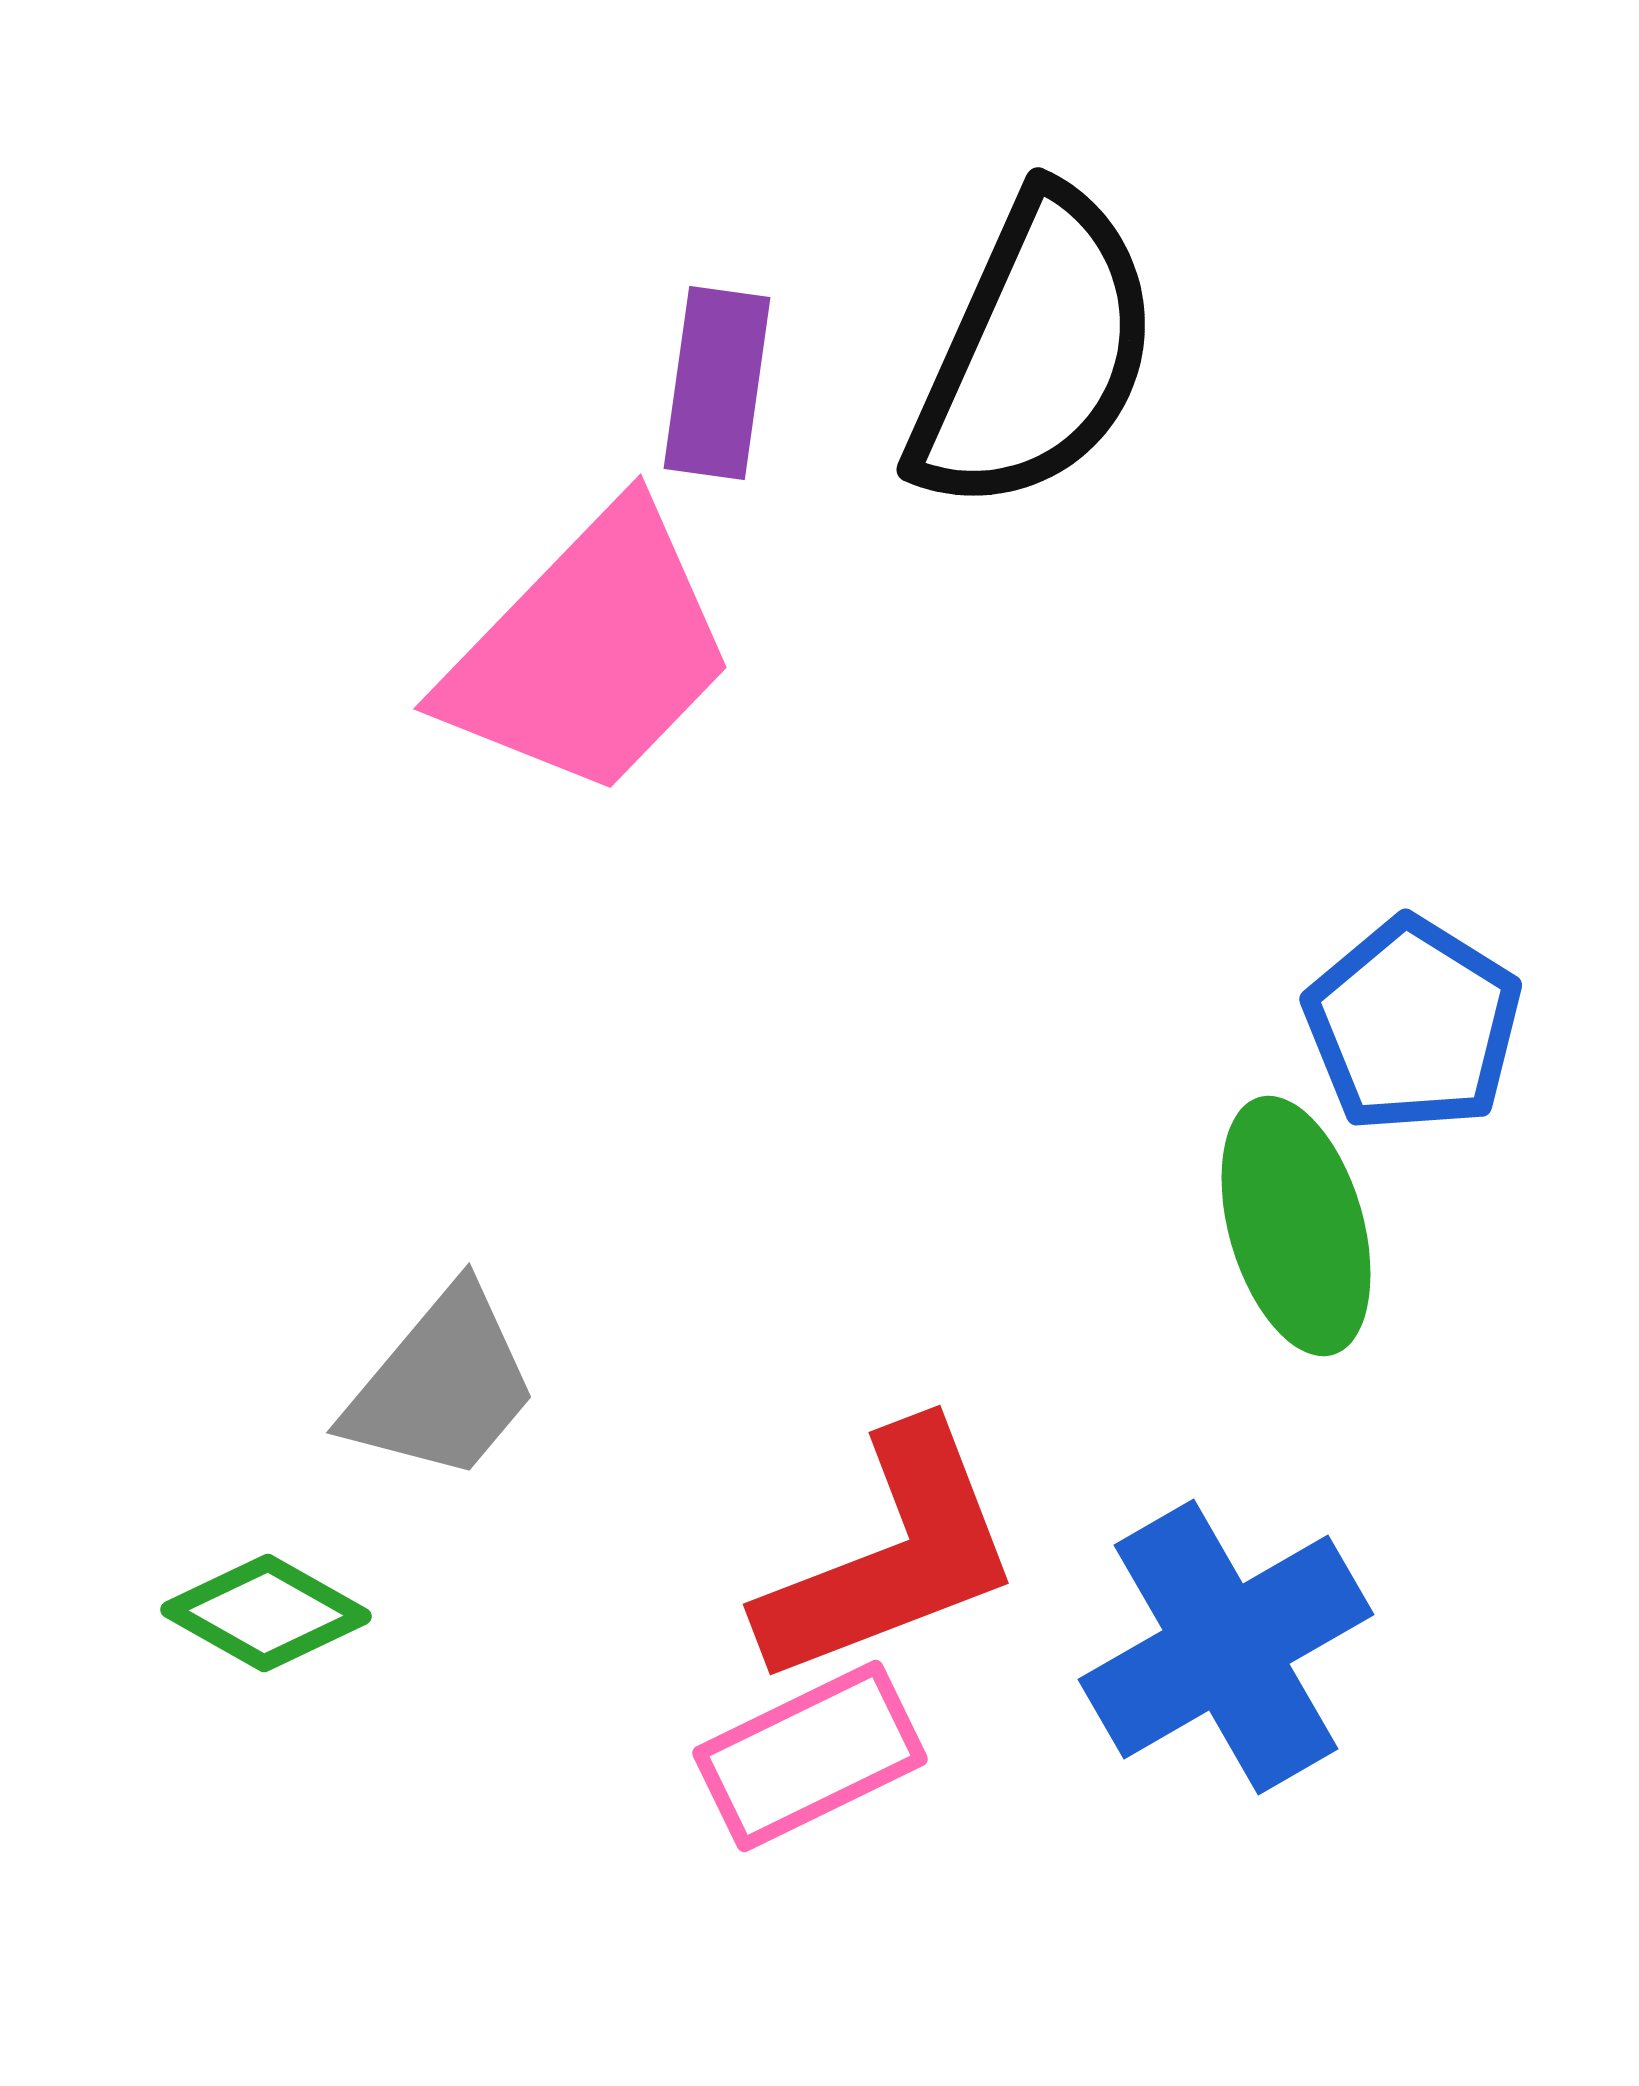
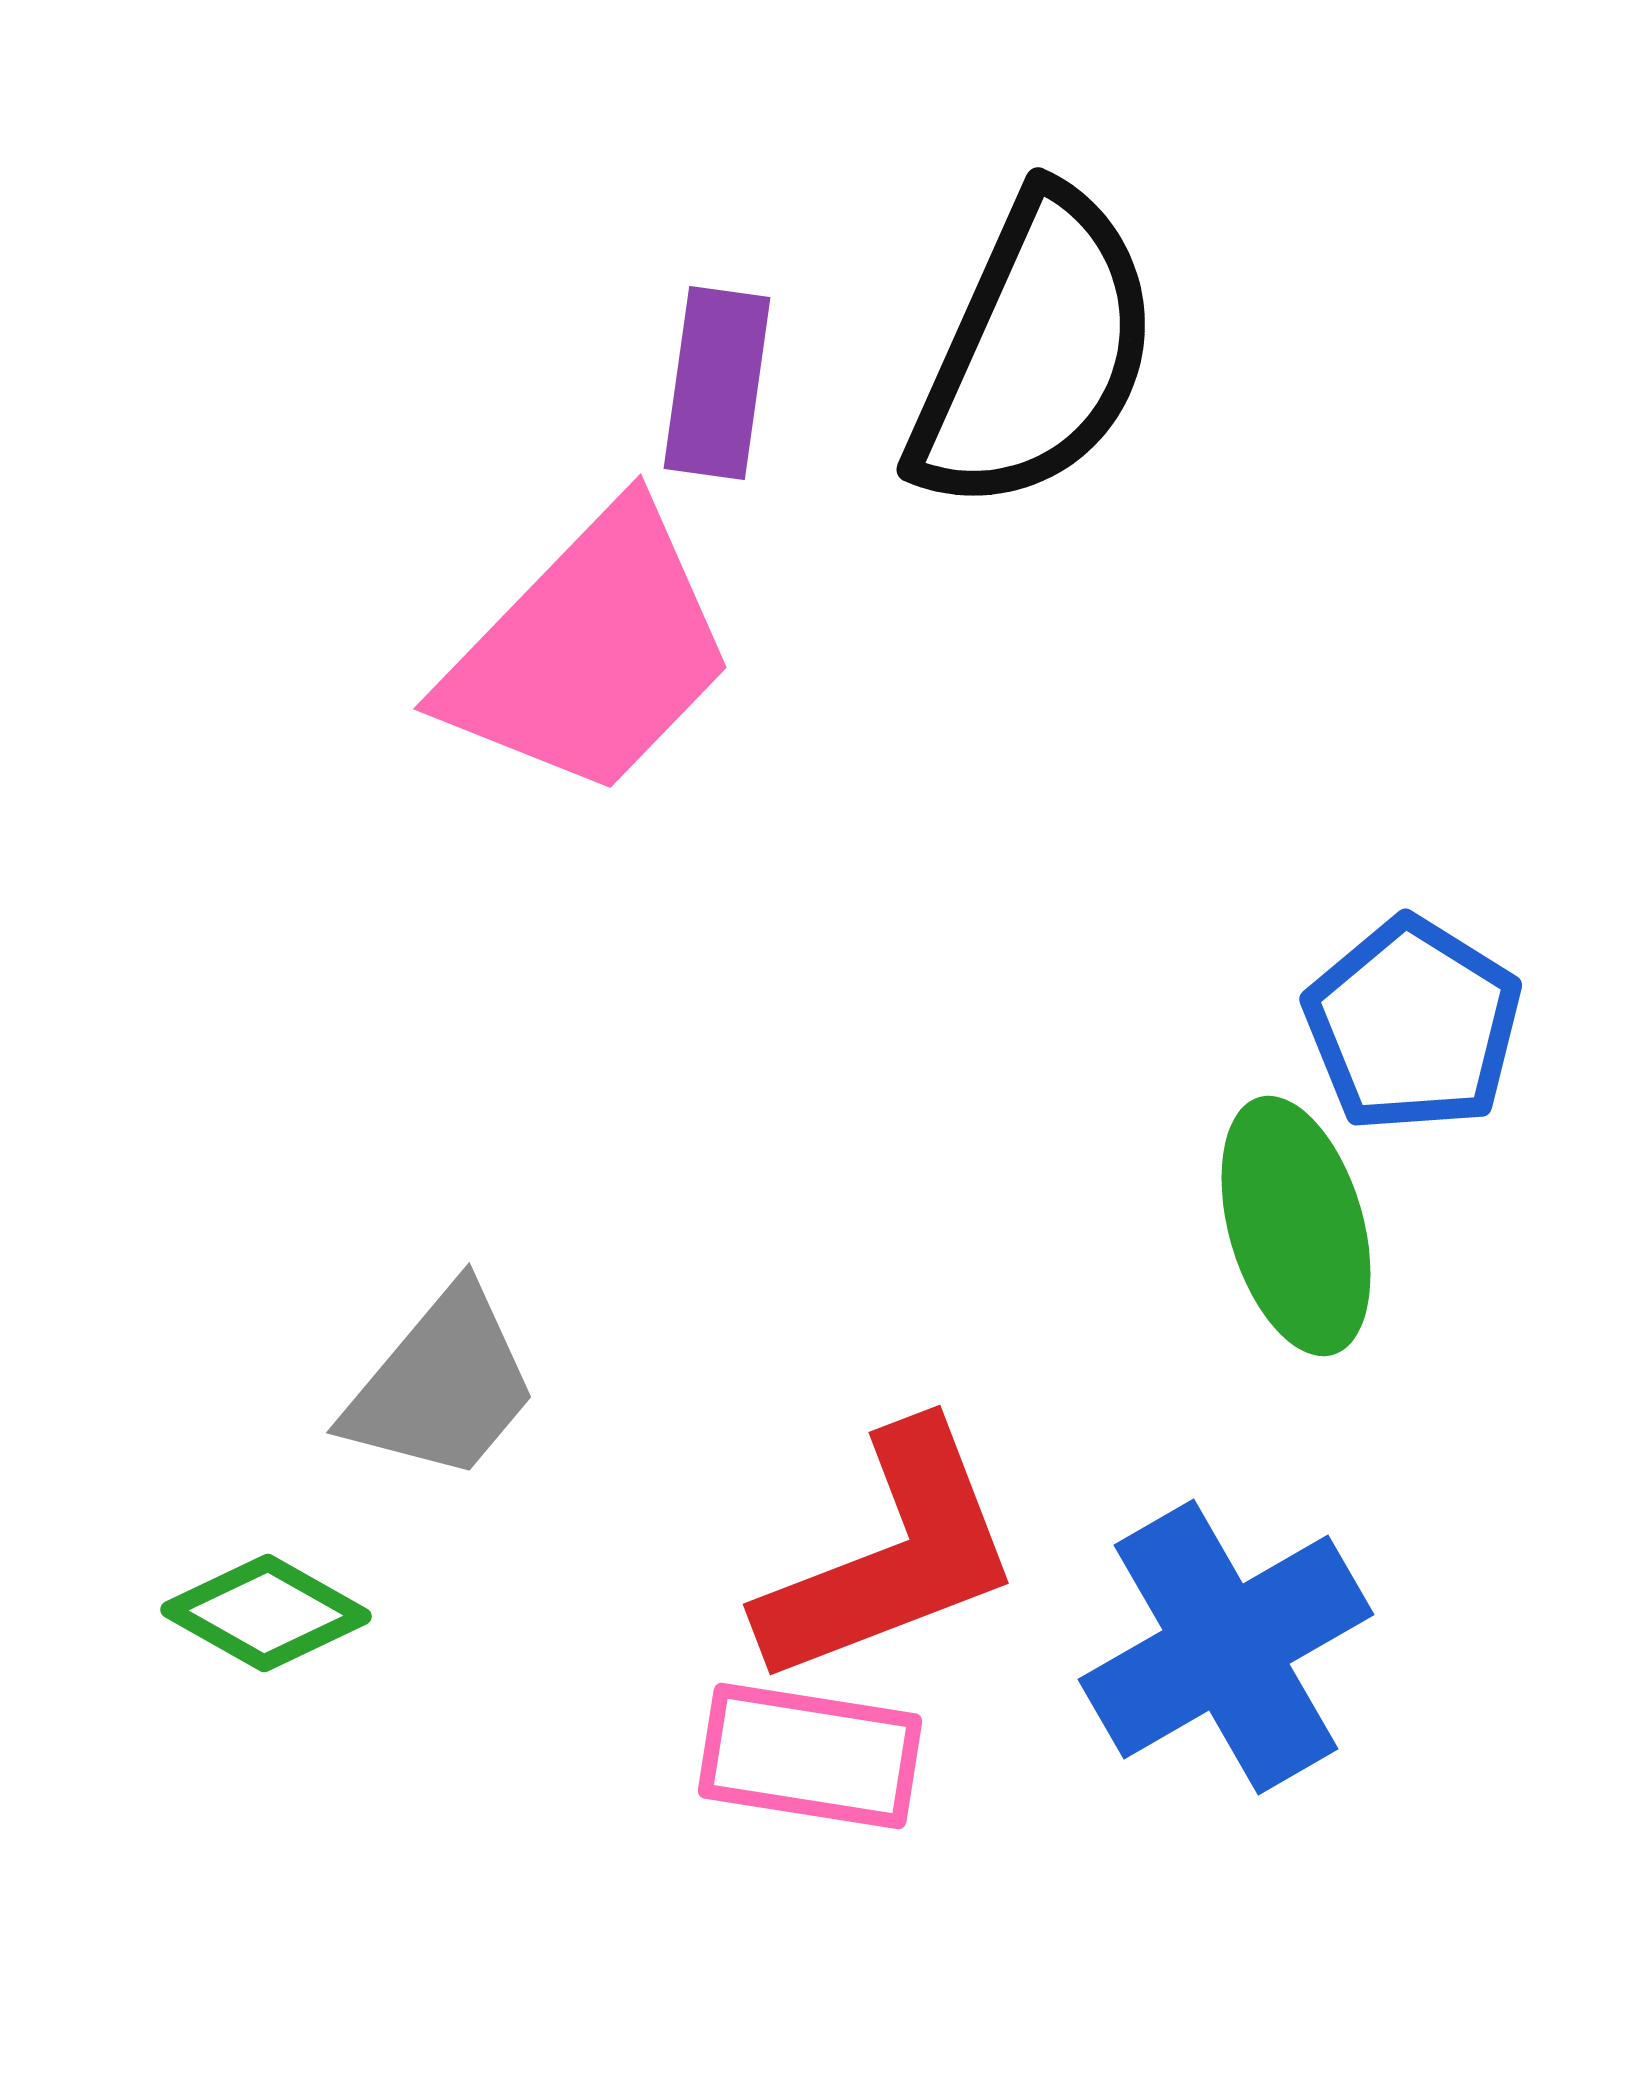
pink rectangle: rotated 35 degrees clockwise
